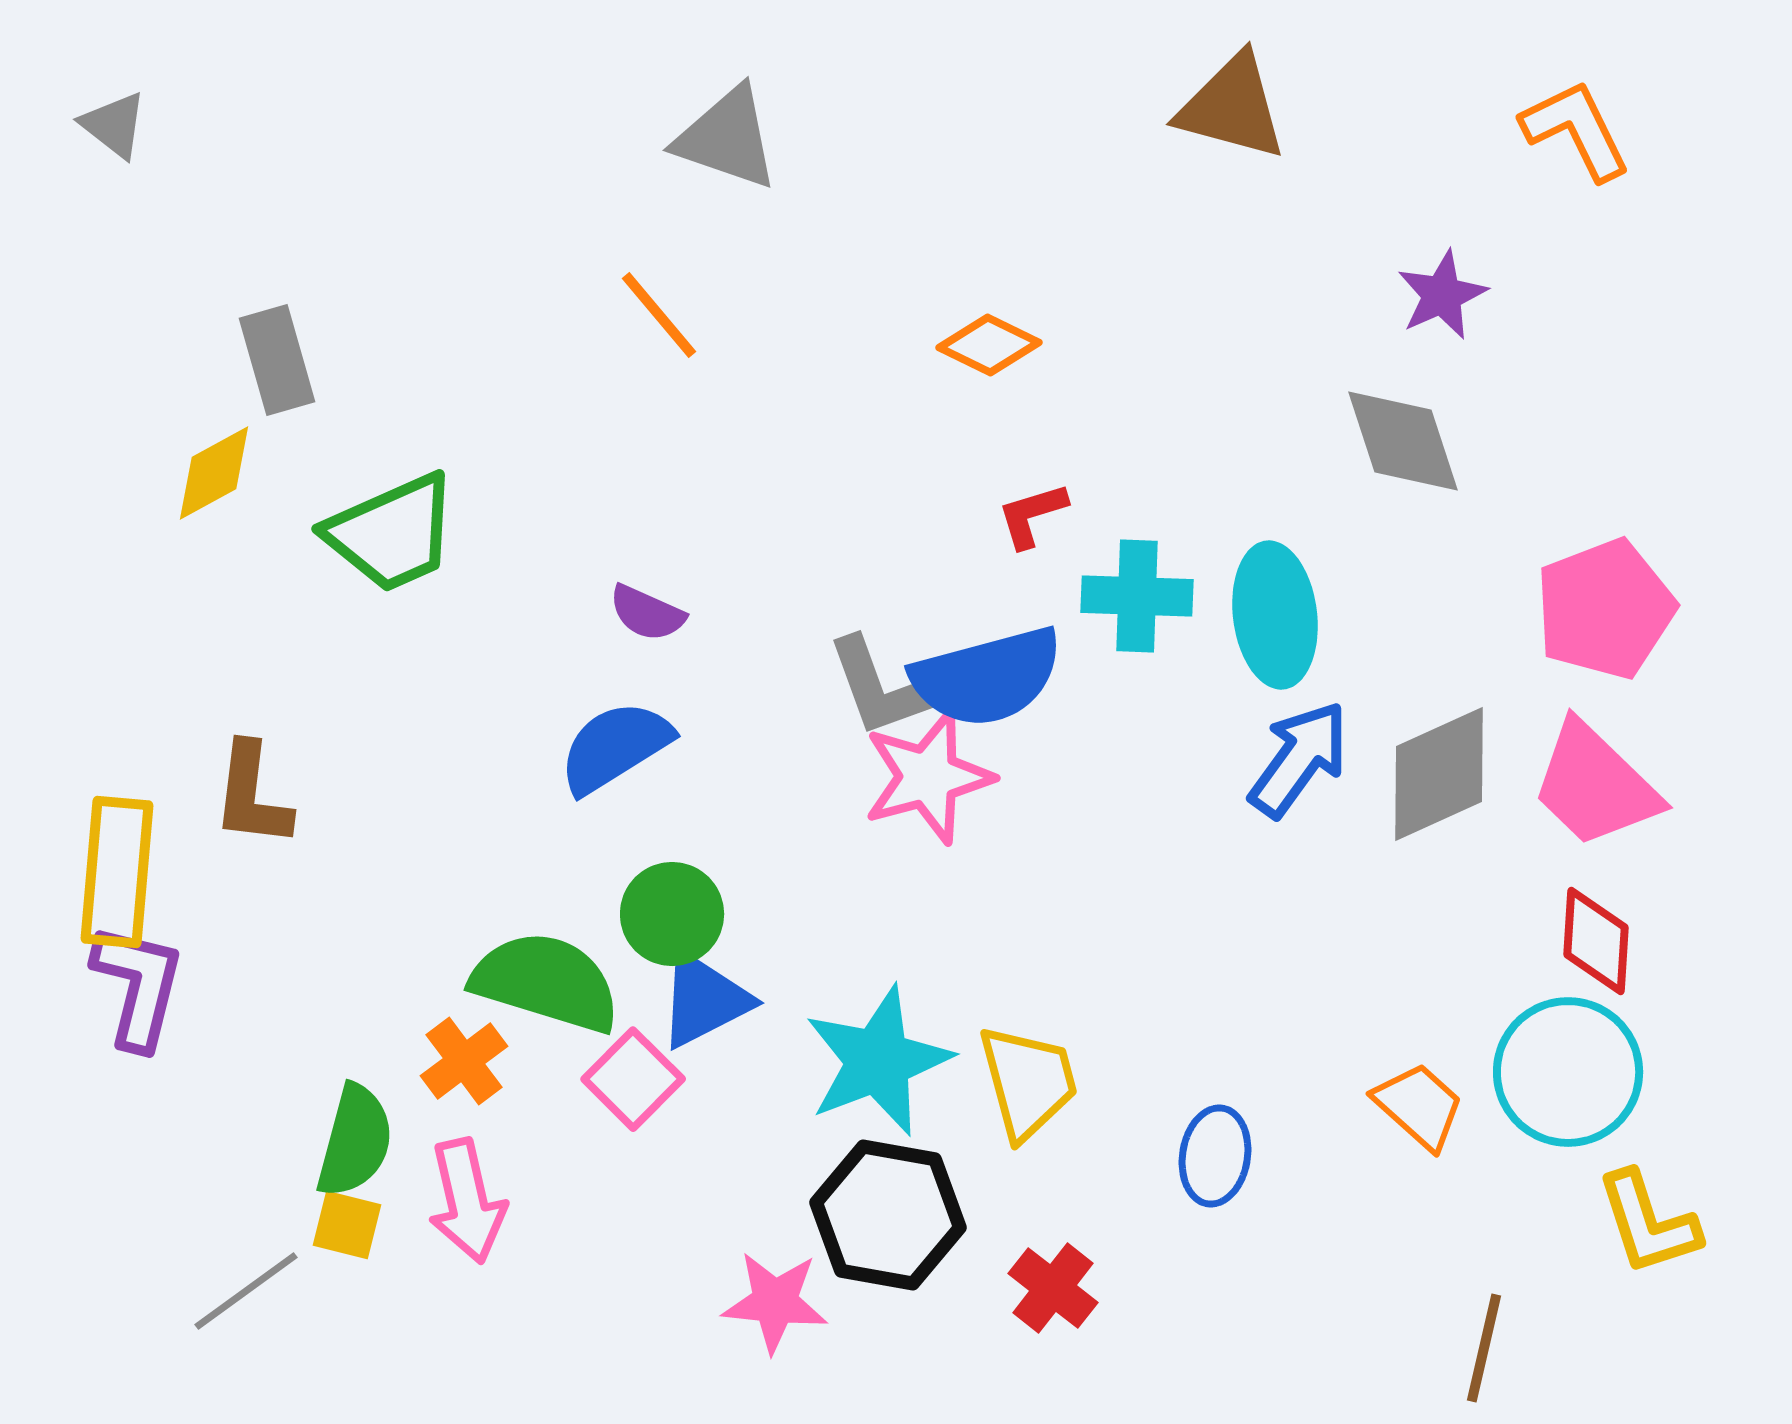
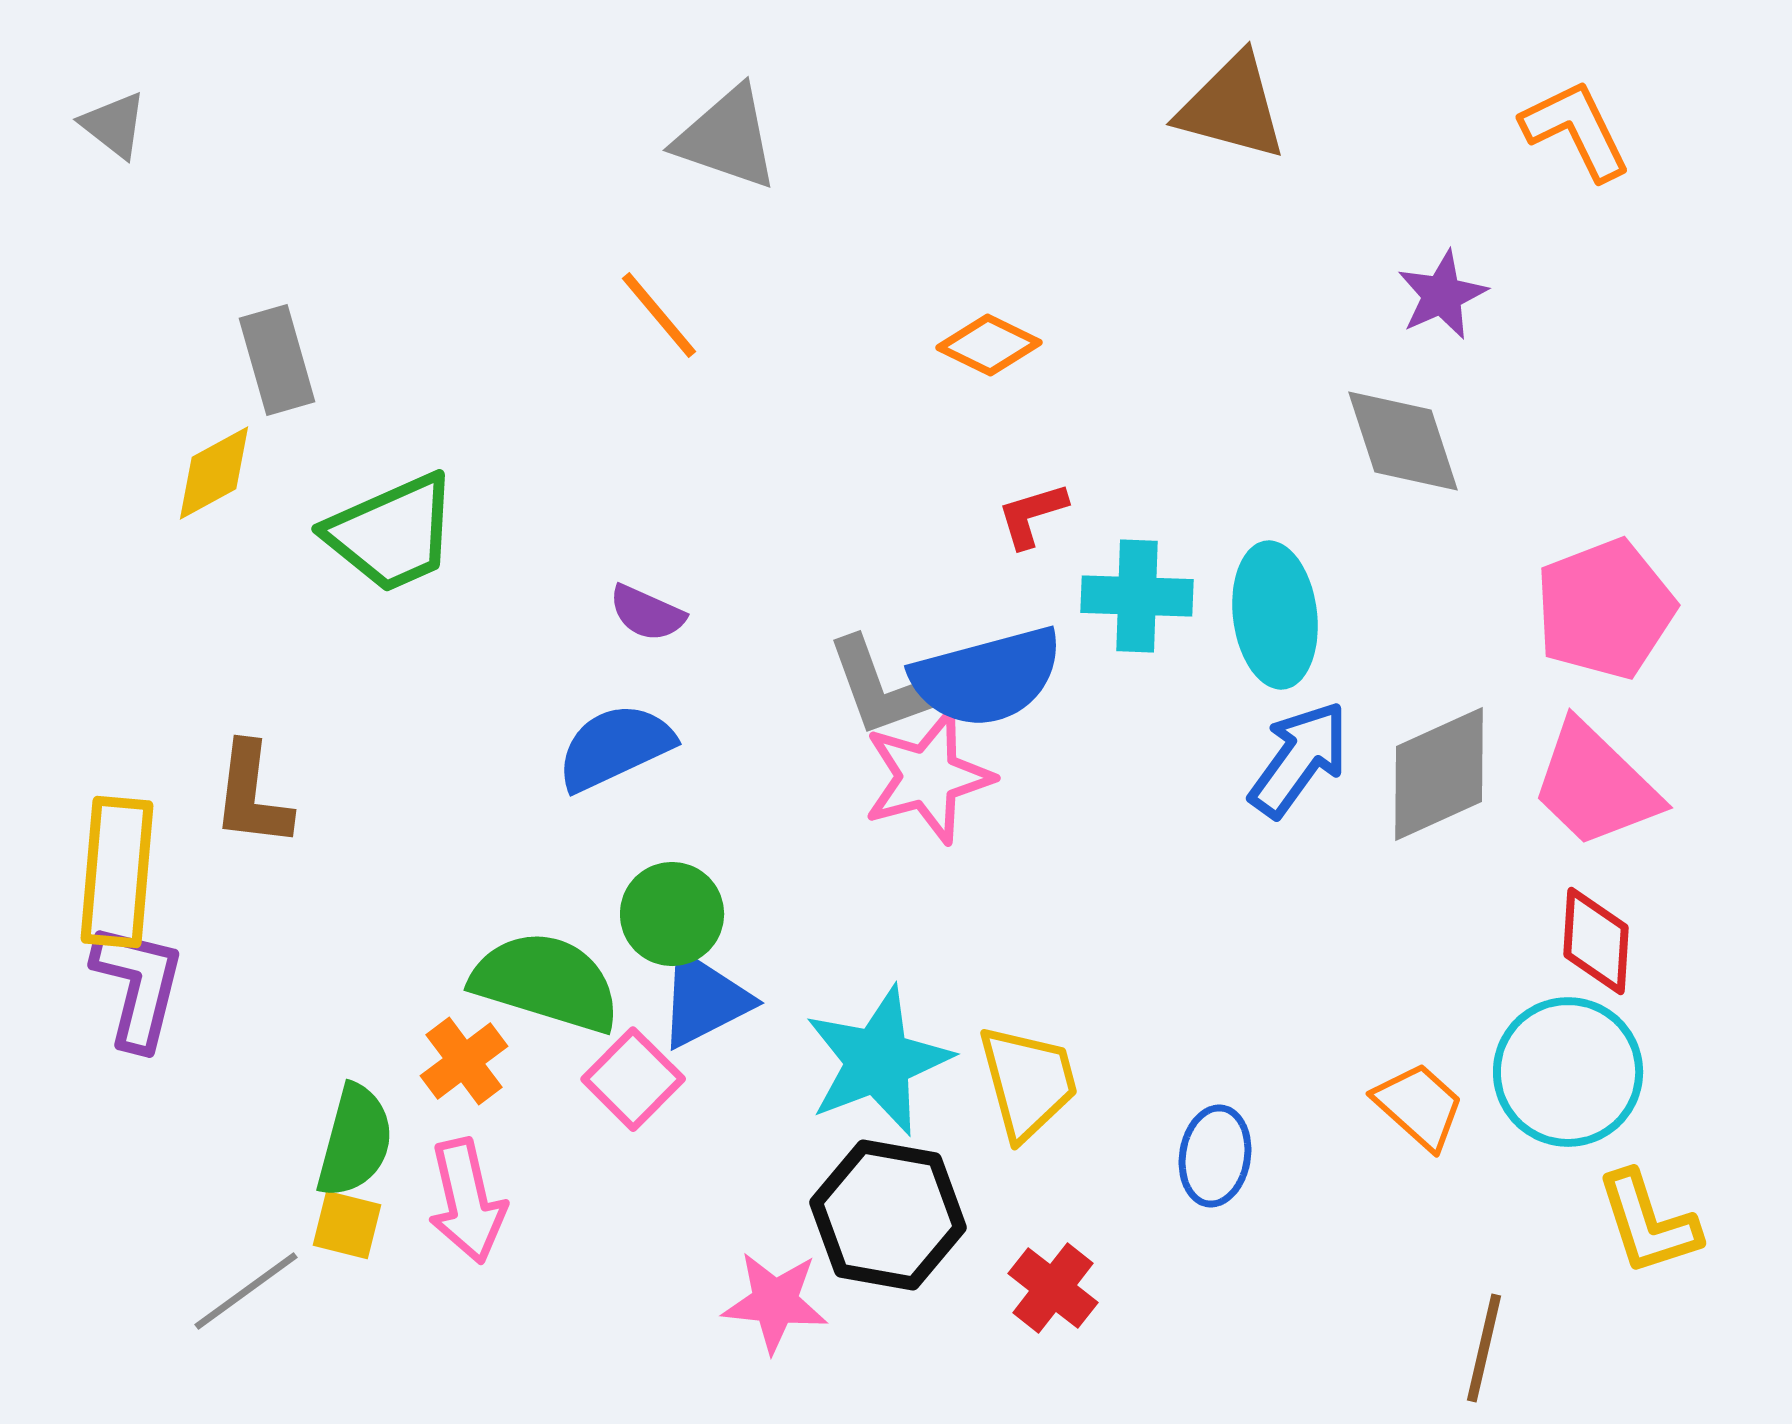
blue semicircle at (615, 747): rotated 7 degrees clockwise
